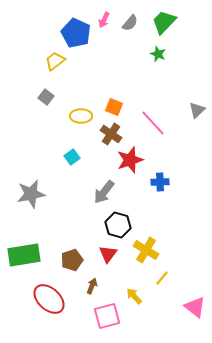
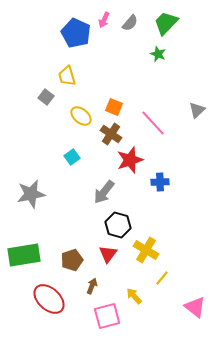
green trapezoid: moved 2 px right, 1 px down
yellow trapezoid: moved 12 px right, 15 px down; rotated 70 degrees counterclockwise
yellow ellipse: rotated 40 degrees clockwise
